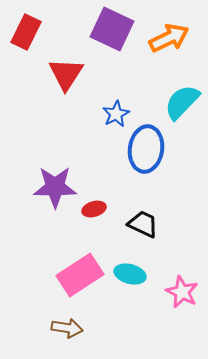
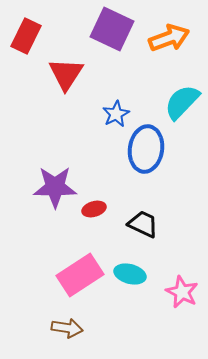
red rectangle: moved 4 px down
orange arrow: rotated 6 degrees clockwise
